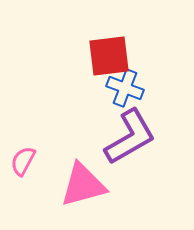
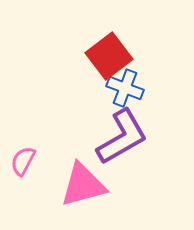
red square: rotated 30 degrees counterclockwise
purple L-shape: moved 8 px left
